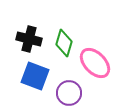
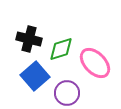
green diamond: moved 3 px left, 6 px down; rotated 56 degrees clockwise
blue square: rotated 28 degrees clockwise
purple circle: moved 2 px left
